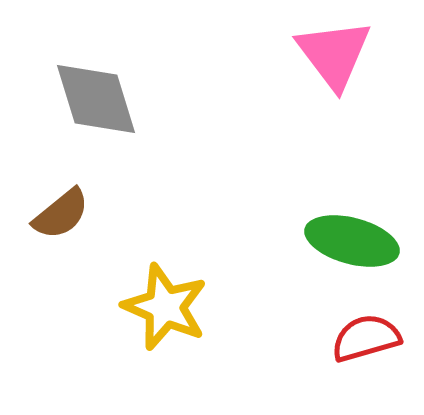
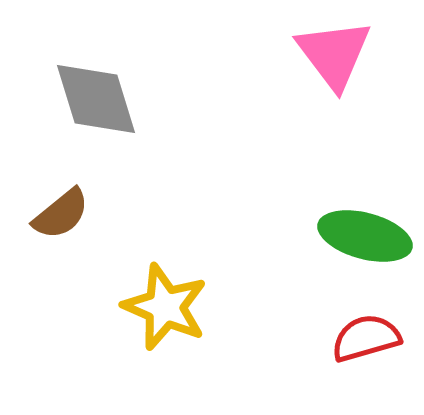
green ellipse: moved 13 px right, 5 px up
